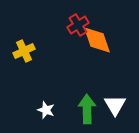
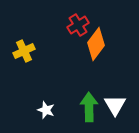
orange diamond: moved 1 px left, 4 px down; rotated 56 degrees clockwise
green arrow: moved 2 px right, 2 px up
